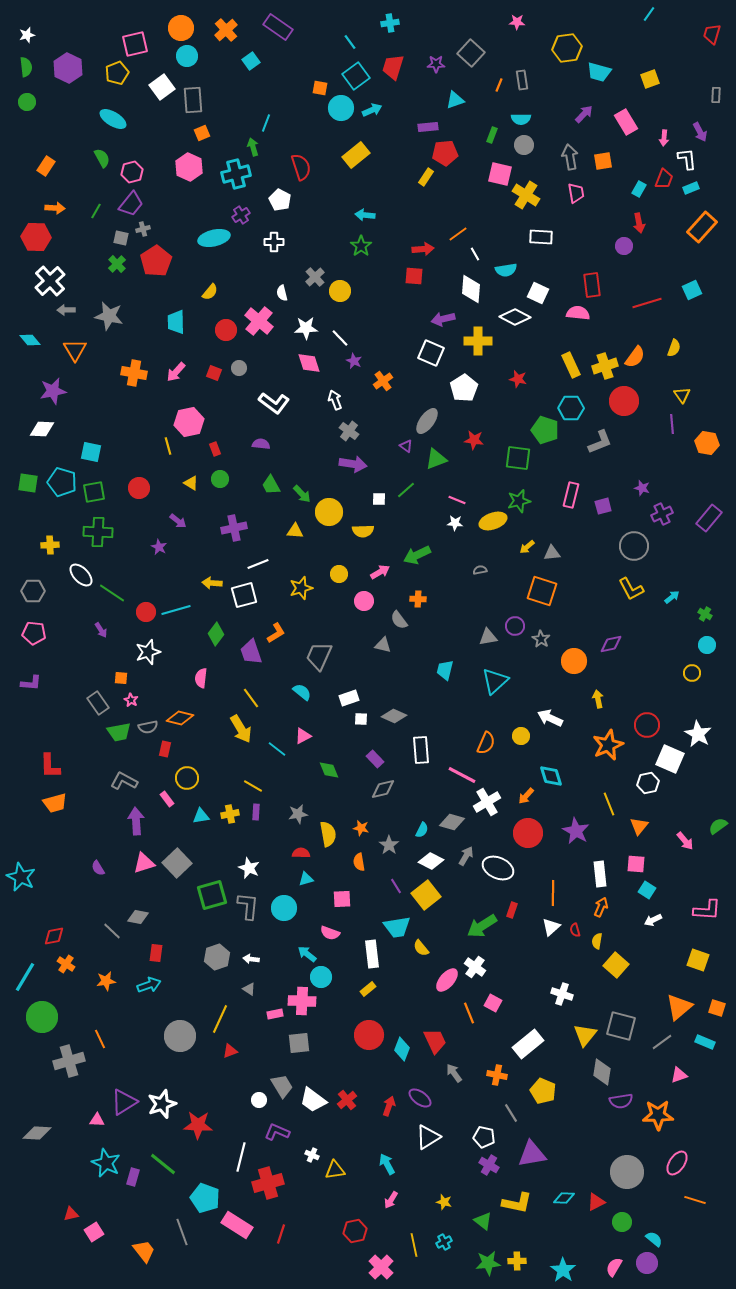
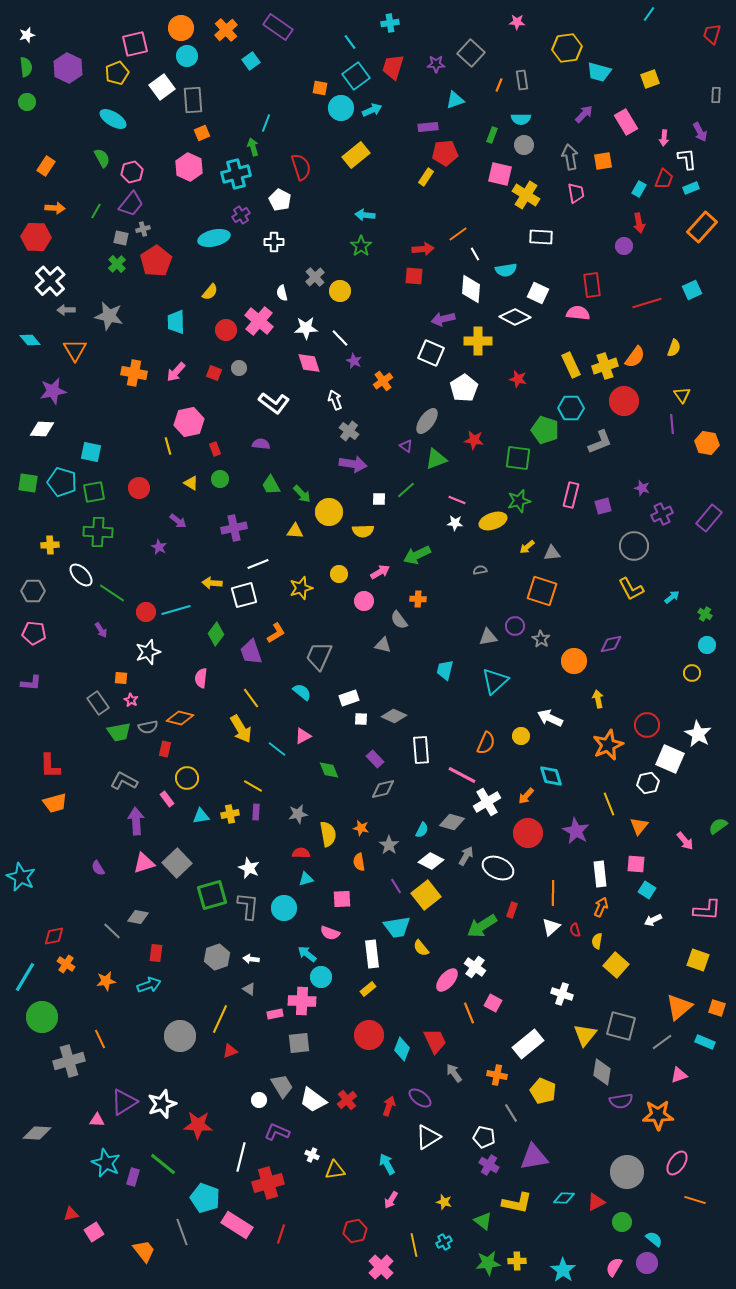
purple triangle at (532, 1154): moved 2 px right, 3 px down
